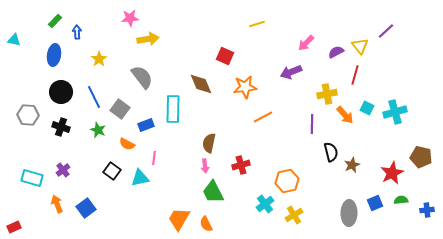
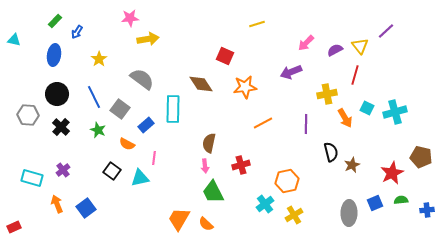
blue arrow at (77, 32): rotated 144 degrees counterclockwise
purple semicircle at (336, 52): moved 1 px left, 2 px up
gray semicircle at (142, 77): moved 2 px down; rotated 15 degrees counterclockwise
brown diamond at (201, 84): rotated 10 degrees counterclockwise
black circle at (61, 92): moved 4 px left, 2 px down
orange arrow at (345, 115): moved 3 px down; rotated 12 degrees clockwise
orange line at (263, 117): moved 6 px down
purple line at (312, 124): moved 6 px left
blue rectangle at (146, 125): rotated 21 degrees counterclockwise
black cross at (61, 127): rotated 24 degrees clockwise
orange semicircle at (206, 224): rotated 21 degrees counterclockwise
